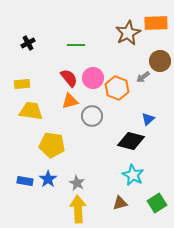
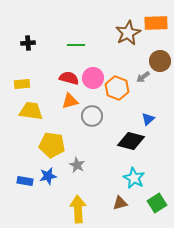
black cross: rotated 24 degrees clockwise
red semicircle: rotated 36 degrees counterclockwise
cyan star: moved 1 px right, 3 px down
blue star: moved 3 px up; rotated 24 degrees clockwise
gray star: moved 18 px up
